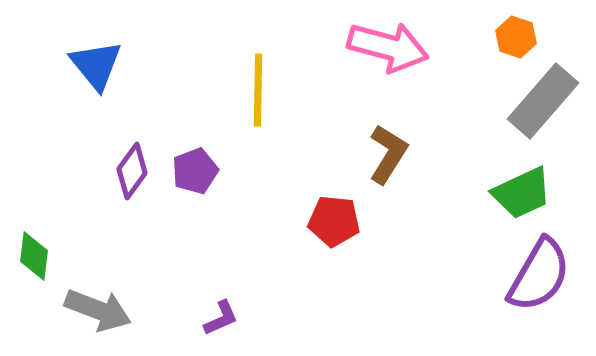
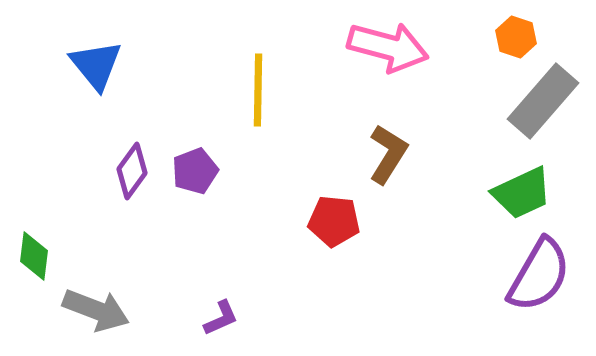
gray arrow: moved 2 px left
